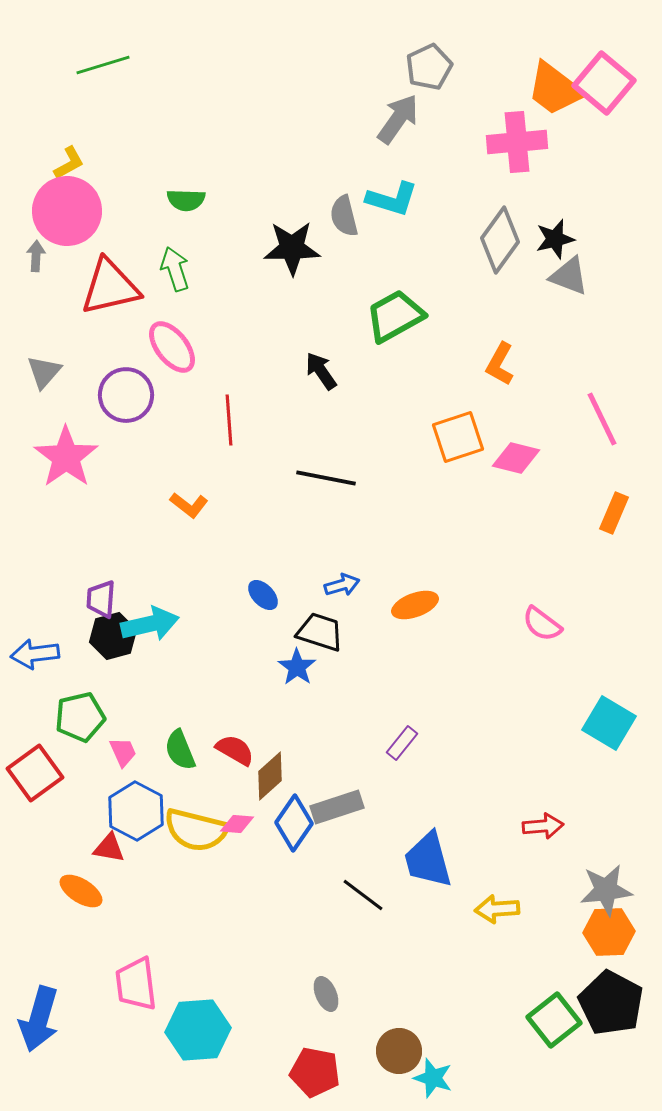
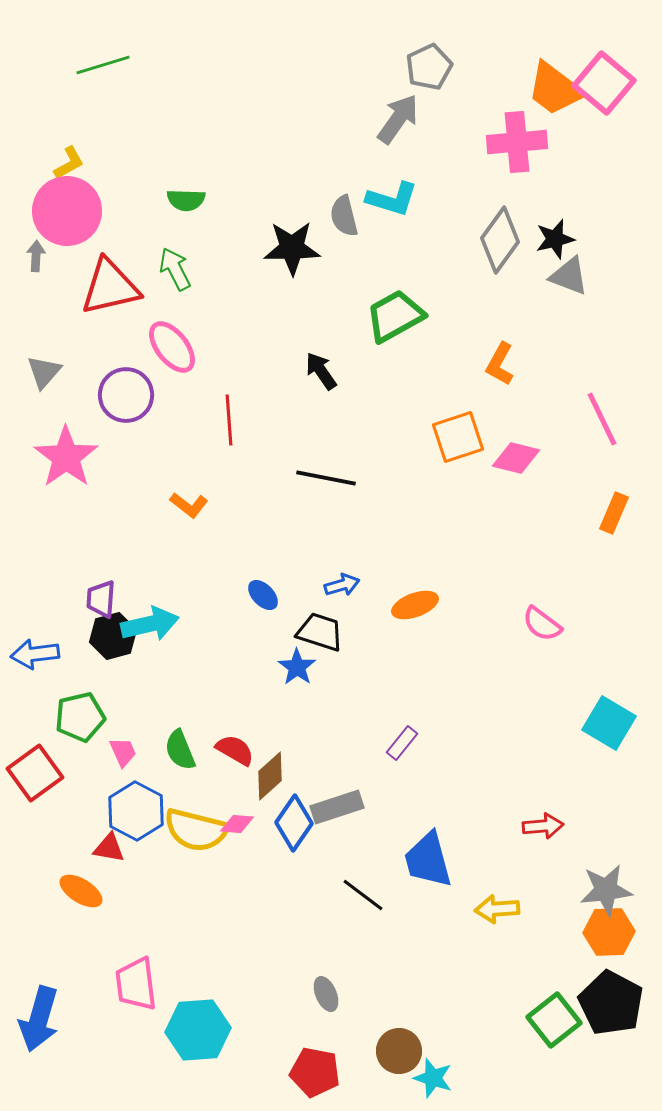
green arrow at (175, 269): rotated 9 degrees counterclockwise
